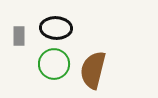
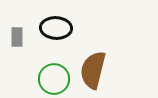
gray rectangle: moved 2 px left, 1 px down
green circle: moved 15 px down
